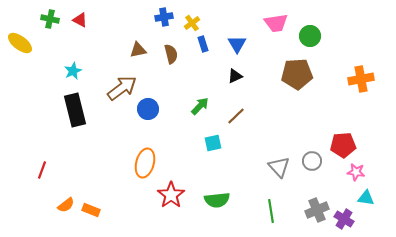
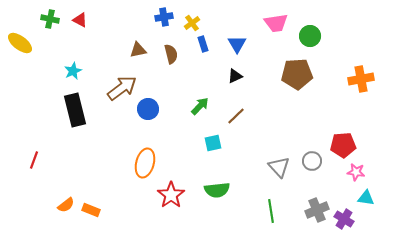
red line: moved 8 px left, 10 px up
green semicircle: moved 10 px up
